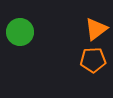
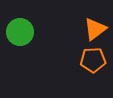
orange triangle: moved 1 px left
